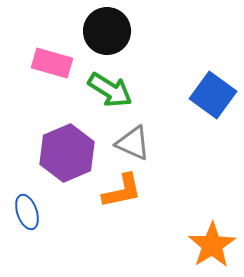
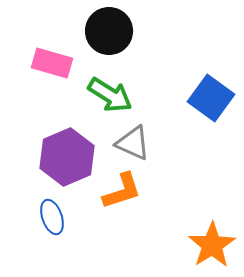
black circle: moved 2 px right
green arrow: moved 5 px down
blue square: moved 2 px left, 3 px down
purple hexagon: moved 4 px down
orange L-shape: rotated 6 degrees counterclockwise
blue ellipse: moved 25 px right, 5 px down
